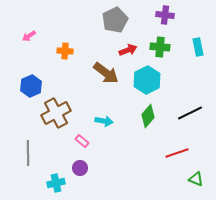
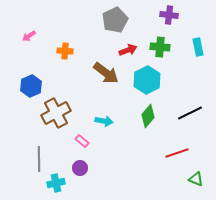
purple cross: moved 4 px right
gray line: moved 11 px right, 6 px down
